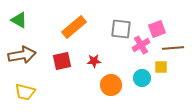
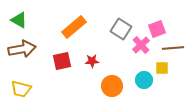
gray square: rotated 25 degrees clockwise
pink cross: rotated 12 degrees counterclockwise
brown arrow: moved 6 px up
red star: moved 2 px left
yellow square: moved 1 px right, 1 px down
cyan circle: moved 2 px right, 2 px down
orange circle: moved 1 px right, 1 px down
yellow trapezoid: moved 4 px left, 3 px up
